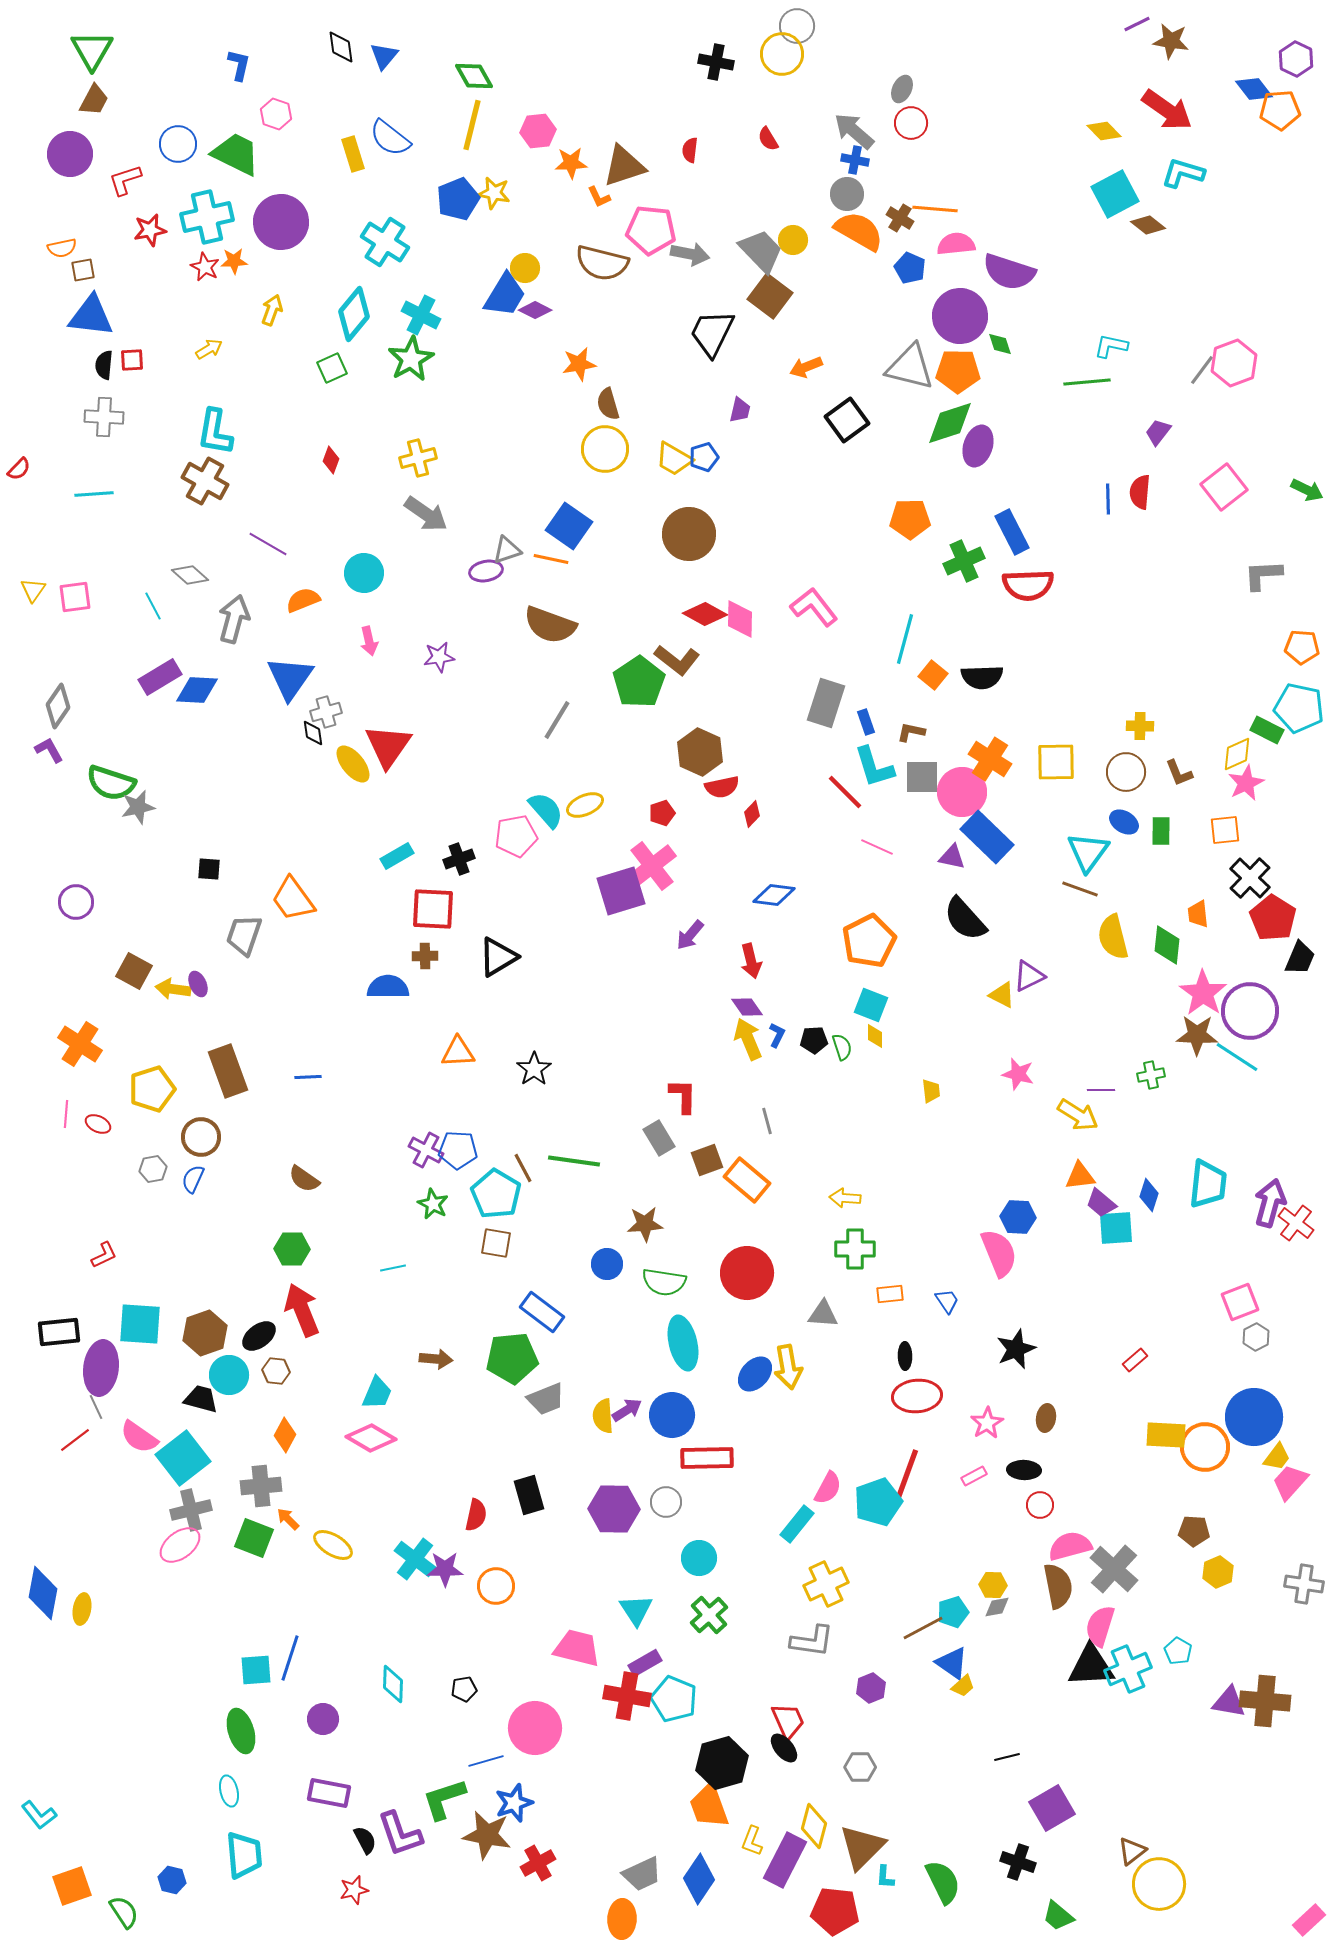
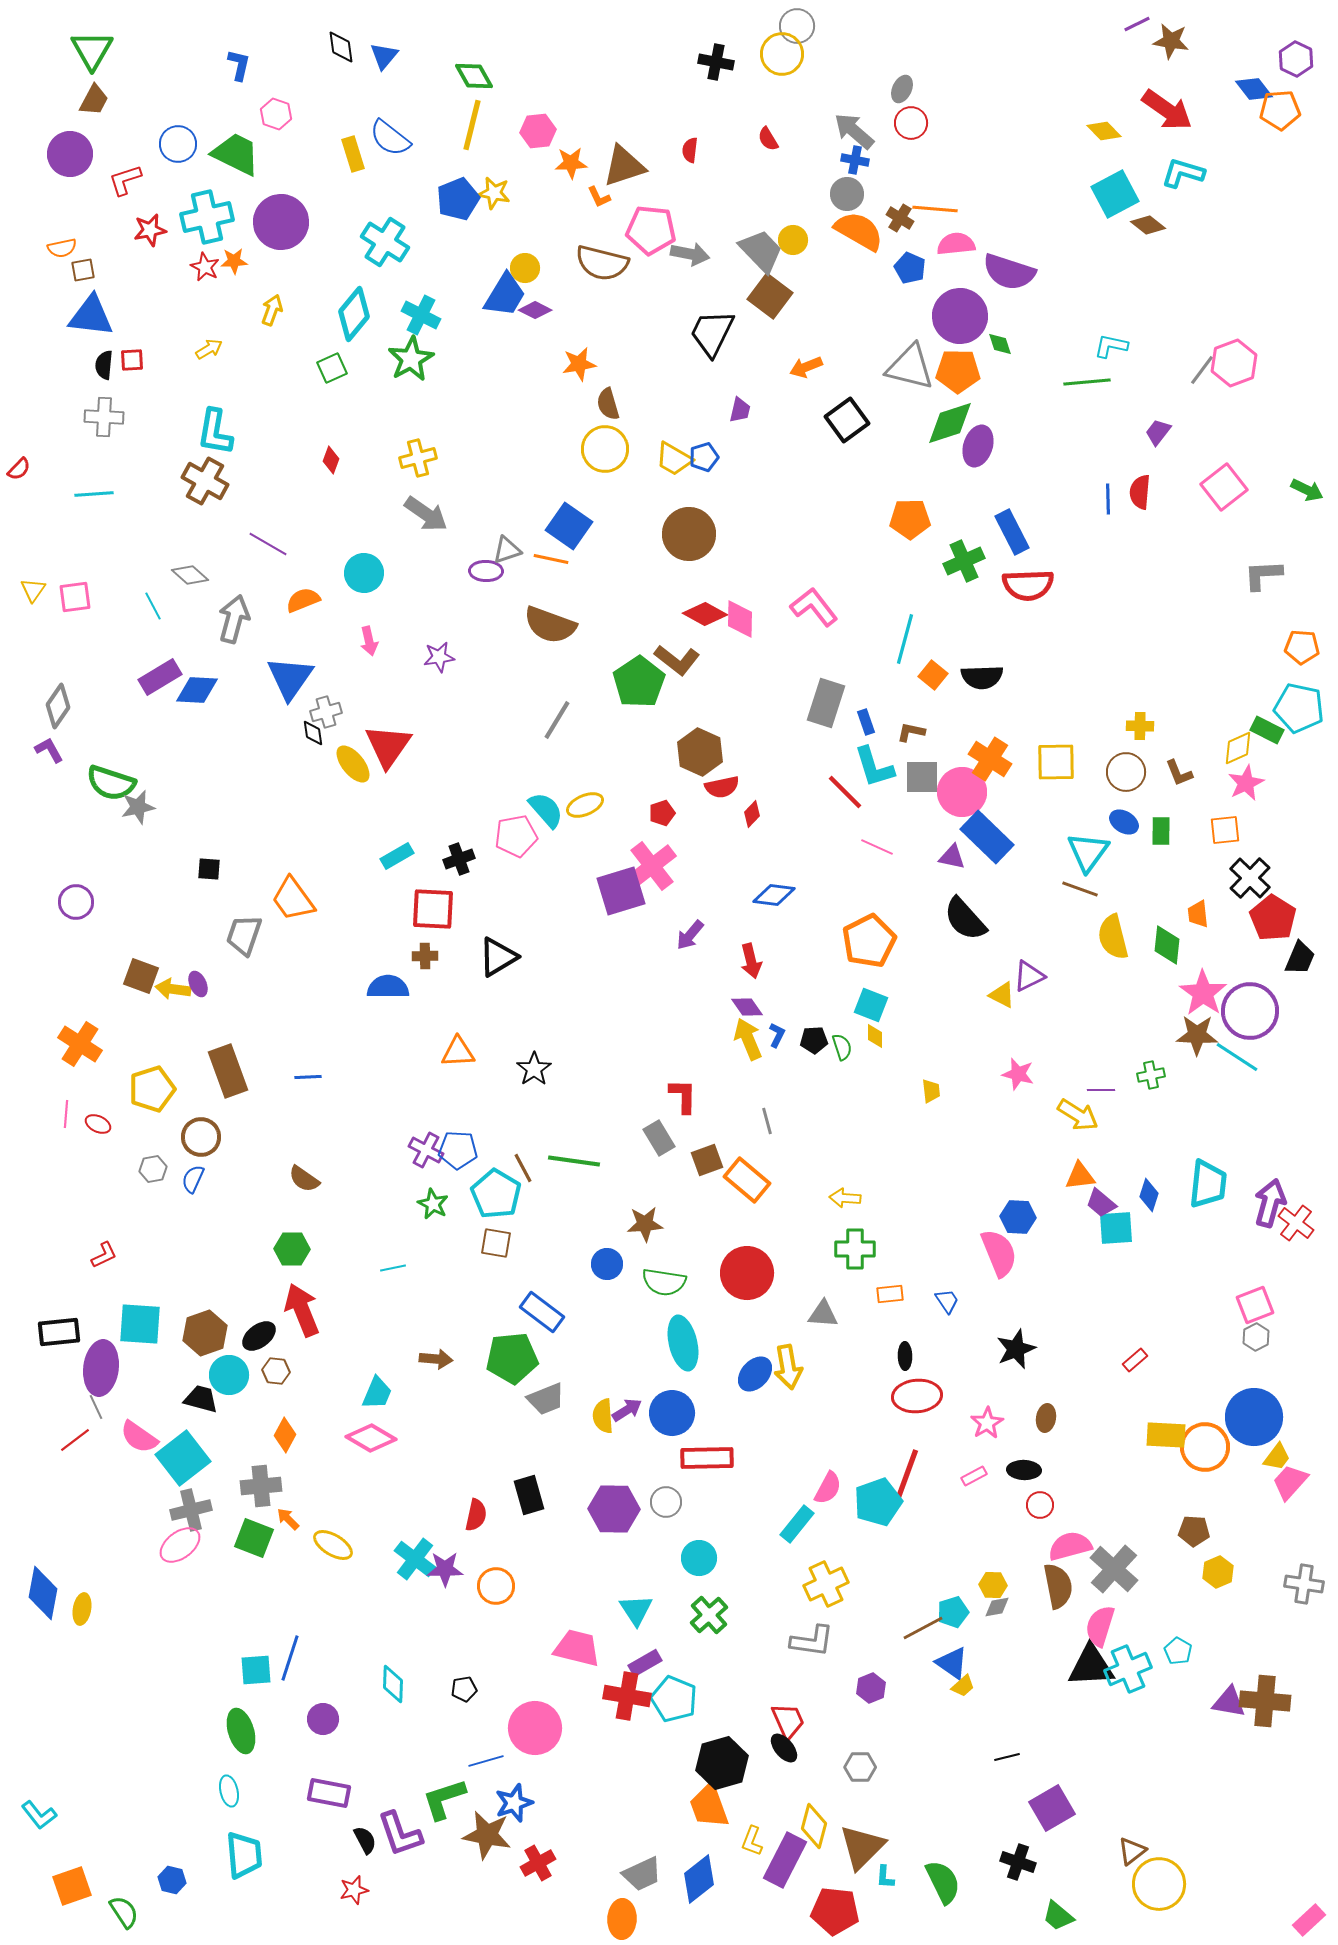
purple ellipse at (486, 571): rotated 12 degrees clockwise
yellow diamond at (1237, 754): moved 1 px right, 6 px up
brown square at (134, 971): moved 7 px right, 5 px down; rotated 9 degrees counterclockwise
pink square at (1240, 1302): moved 15 px right, 3 px down
blue circle at (672, 1415): moved 2 px up
blue diamond at (699, 1879): rotated 18 degrees clockwise
